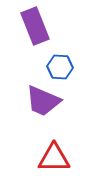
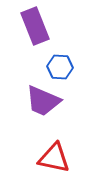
red triangle: rotated 12 degrees clockwise
